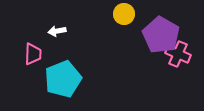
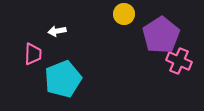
purple pentagon: rotated 9 degrees clockwise
pink cross: moved 1 px right, 7 px down
